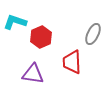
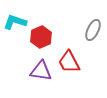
gray ellipse: moved 4 px up
red trapezoid: moved 3 px left; rotated 25 degrees counterclockwise
purple triangle: moved 8 px right, 3 px up
